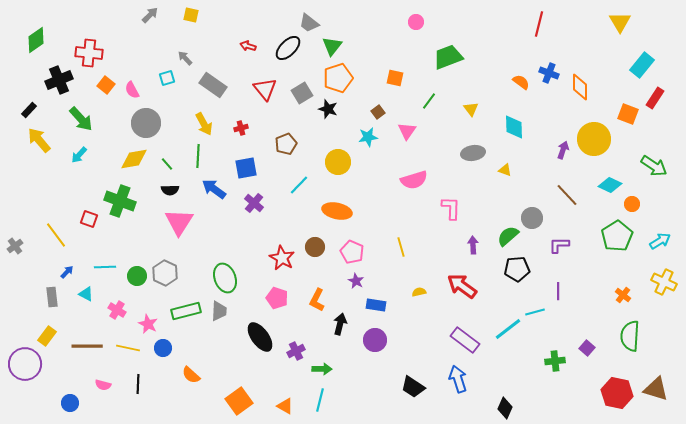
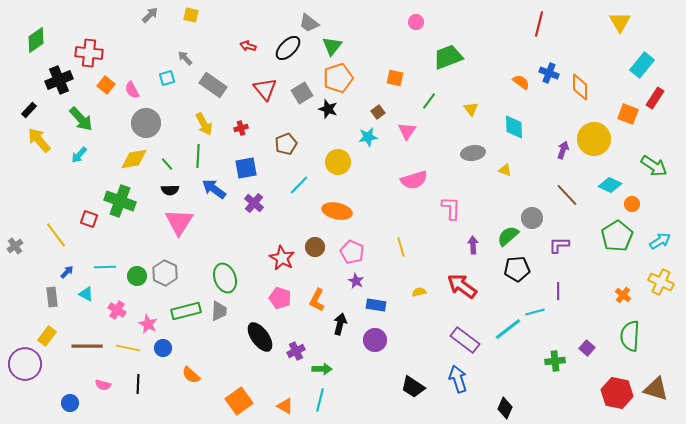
yellow cross at (664, 282): moved 3 px left
pink pentagon at (277, 298): moved 3 px right
